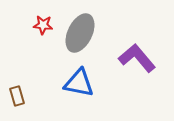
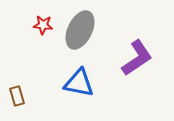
gray ellipse: moved 3 px up
purple L-shape: rotated 96 degrees clockwise
